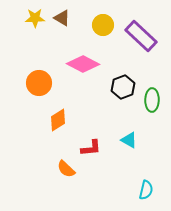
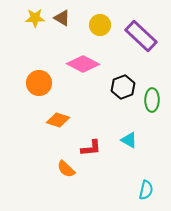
yellow circle: moved 3 px left
orange diamond: rotated 50 degrees clockwise
